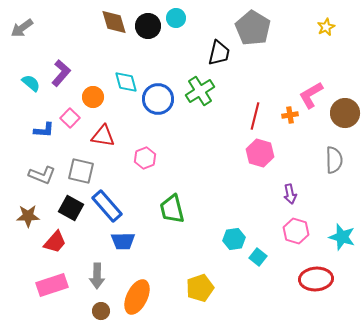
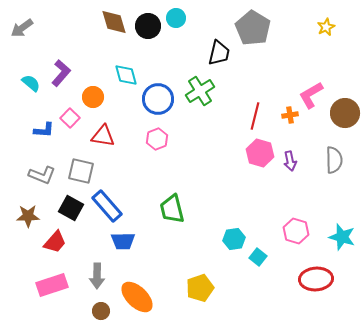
cyan diamond at (126, 82): moved 7 px up
pink hexagon at (145, 158): moved 12 px right, 19 px up
purple arrow at (290, 194): moved 33 px up
orange ellipse at (137, 297): rotated 72 degrees counterclockwise
